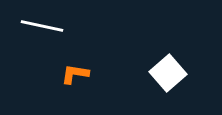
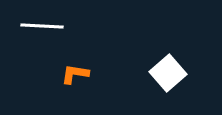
white line: rotated 9 degrees counterclockwise
